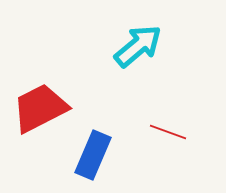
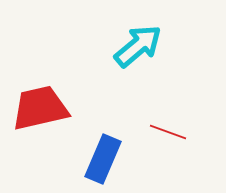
red trapezoid: rotated 14 degrees clockwise
blue rectangle: moved 10 px right, 4 px down
